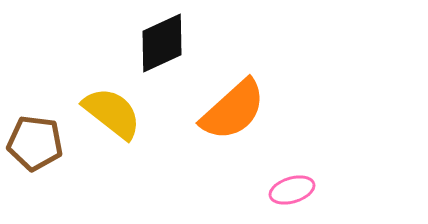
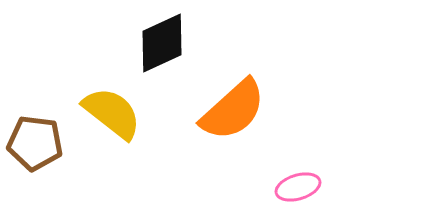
pink ellipse: moved 6 px right, 3 px up
